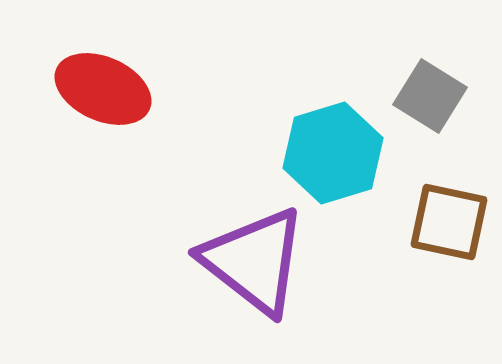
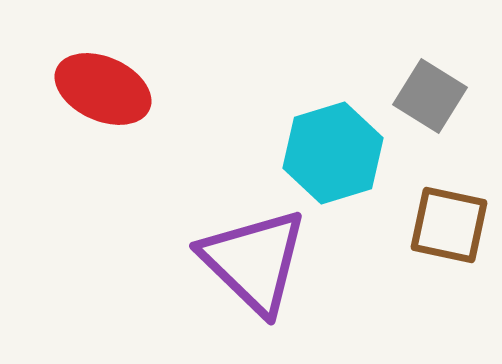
brown square: moved 3 px down
purple triangle: rotated 6 degrees clockwise
